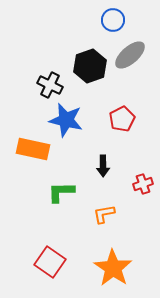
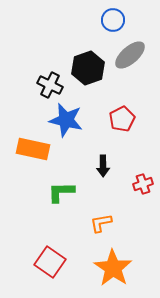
black hexagon: moved 2 px left, 2 px down
orange L-shape: moved 3 px left, 9 px down
